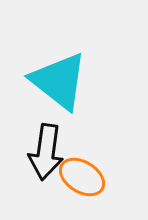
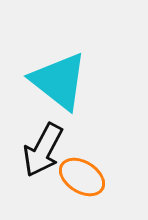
black arrow: moved 3 px left, 2 px up; rotated 20 degrees clockwise
